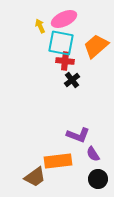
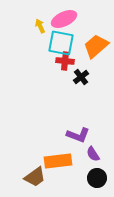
black cross: moved 9 px right, 3 px up
black circle: moved 1 px left, 1 px up
